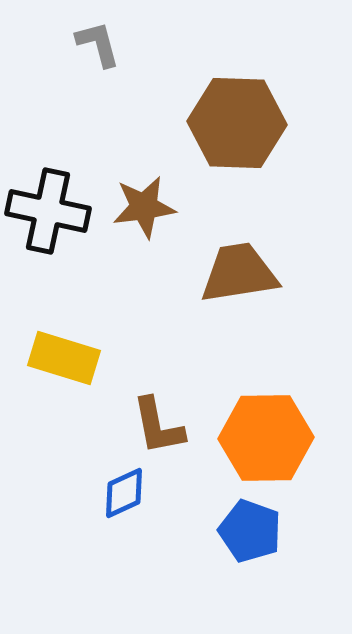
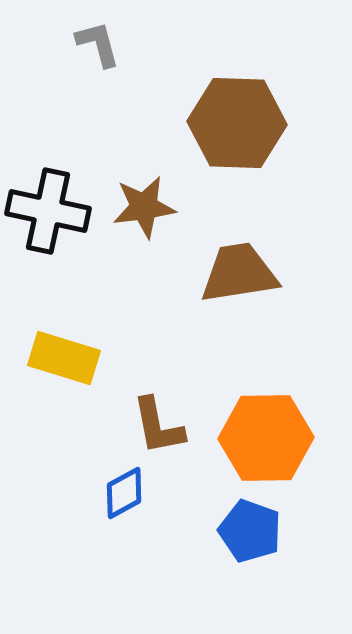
blue diamond: rotated 4 degrees counterclockwise
